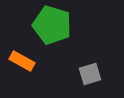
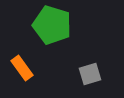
orange rectangle: moved 7 px down; rotated 25 degrees clockwise
